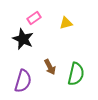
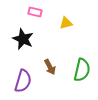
pink rectangle: moved 1 px right, 6 px up; rotated 48 degrees clockwise
green semicircle: moved 6 px right, 4 px up
